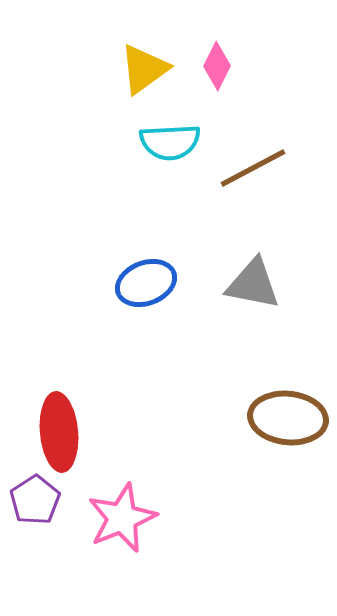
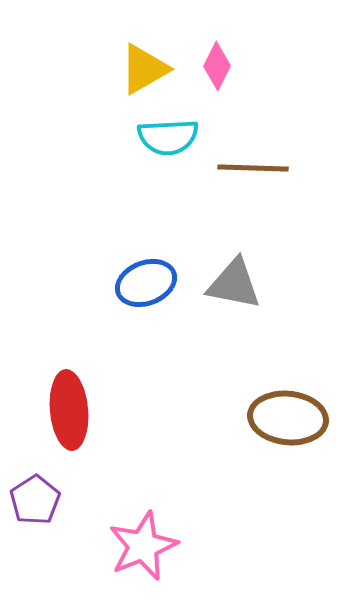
yellow triangle: rotated 6 degrees clockwise
cyan semicircle: moved 2 px left, 5 px up
brown line: rotated 30 degrees clockwise
gray triangle: moved 19 px left
red ellipse: moved 10 px right, 22 px up
pink star: moved 21 px right, 28 px down
